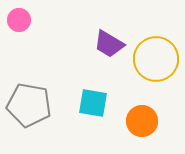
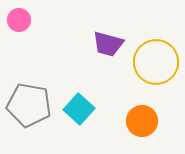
purple trapezoid: moved 1 px left; rotated 16 degrees counterclockwise
yellow circle: moved 3 px down
cyan square: moved 14 px left, 6 px down; rotated 32 degrees clockwise
